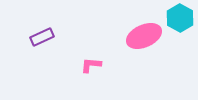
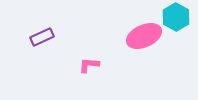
cyan hexagon: moved 4 px left, 1 px up
pink L-shape: moved 2 px left
